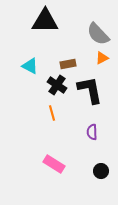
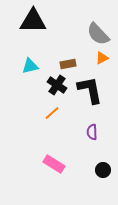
black triangle: moved 12 px left
cyan triangle: rotated 42 degrees counterclockwise
orange line: rotated 63 degrees clockwise
black circle: moved 2 px right, 1 px up
